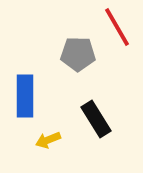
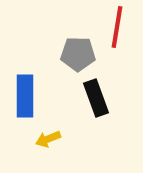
red line: rotated 39 degrees clockwise
black rectangle: moved 21 px up; rotated 12 degrees clockwise
yellow arrow: moved 1 px up
